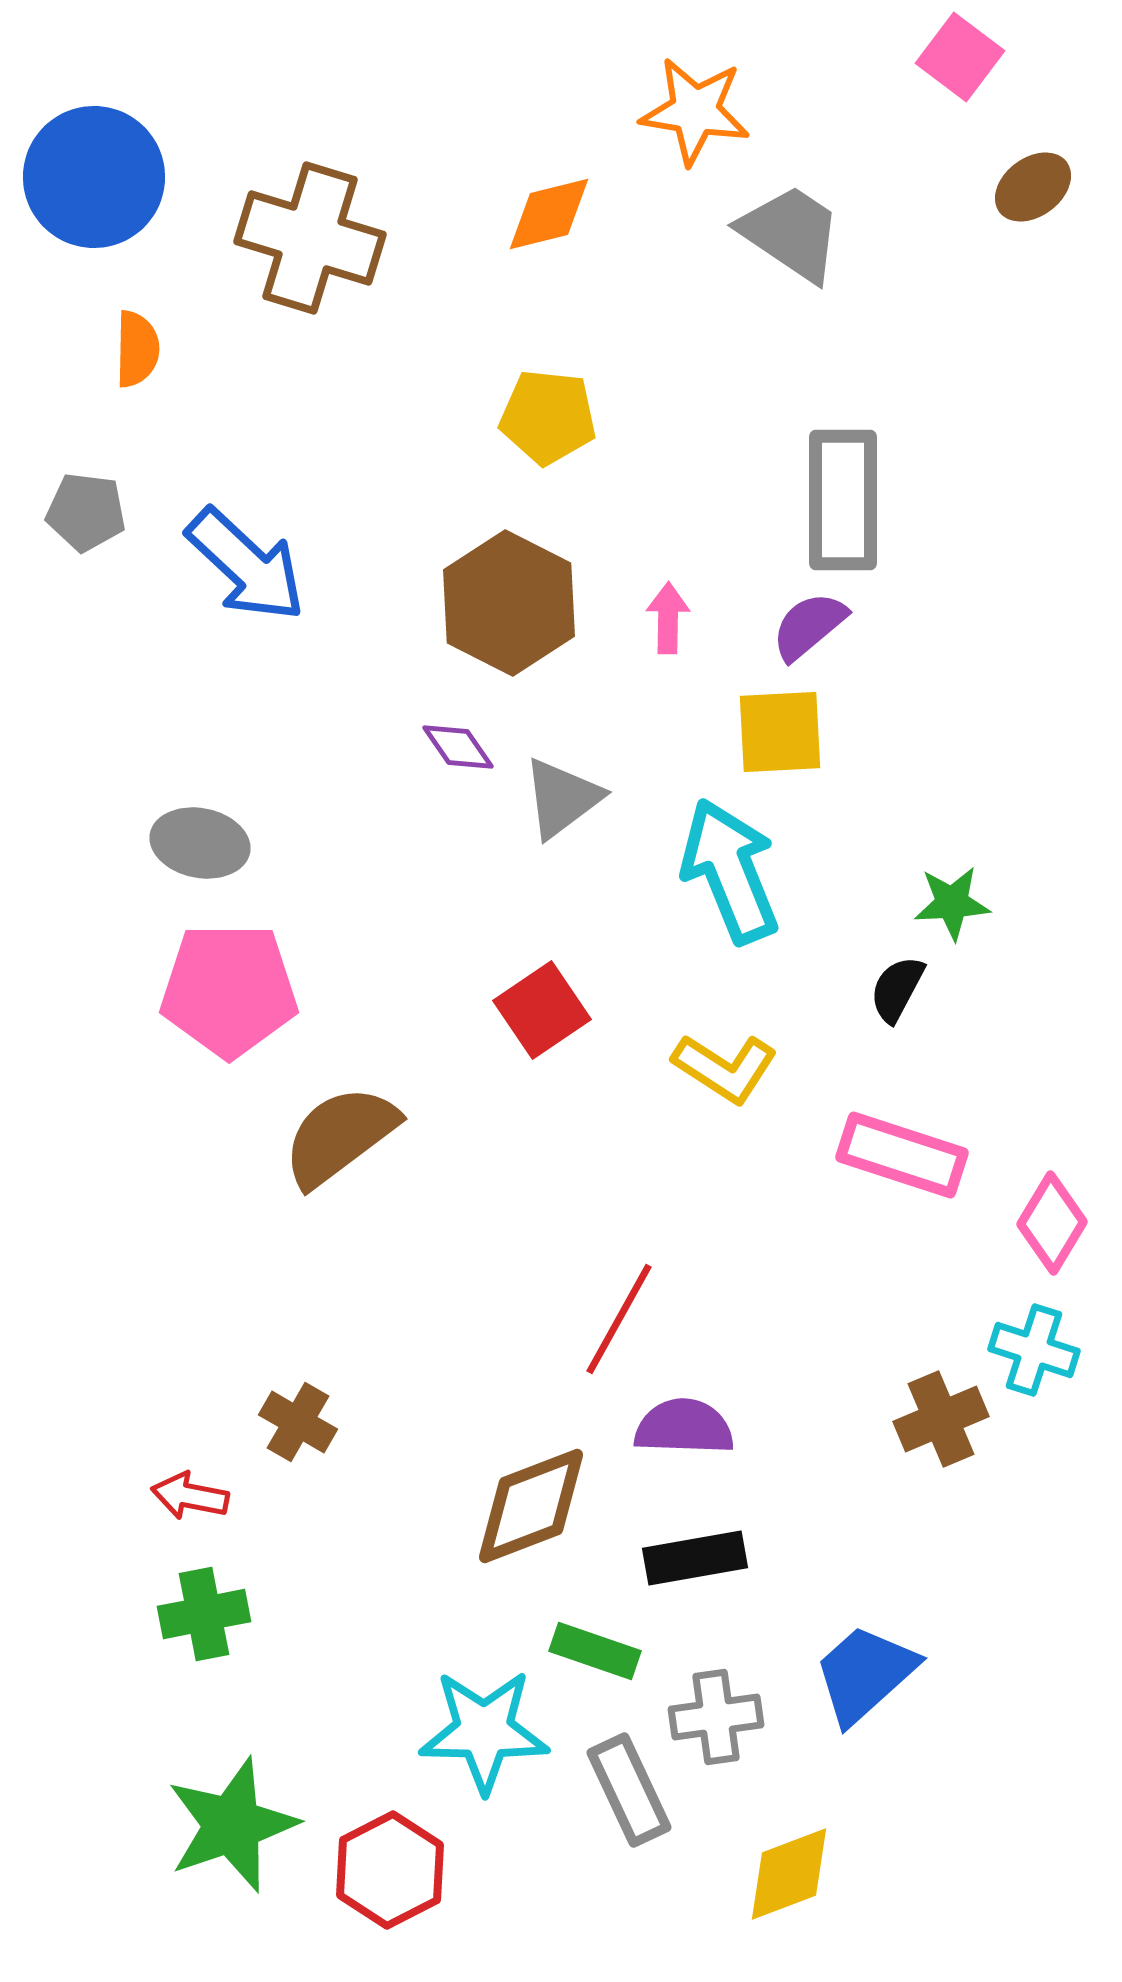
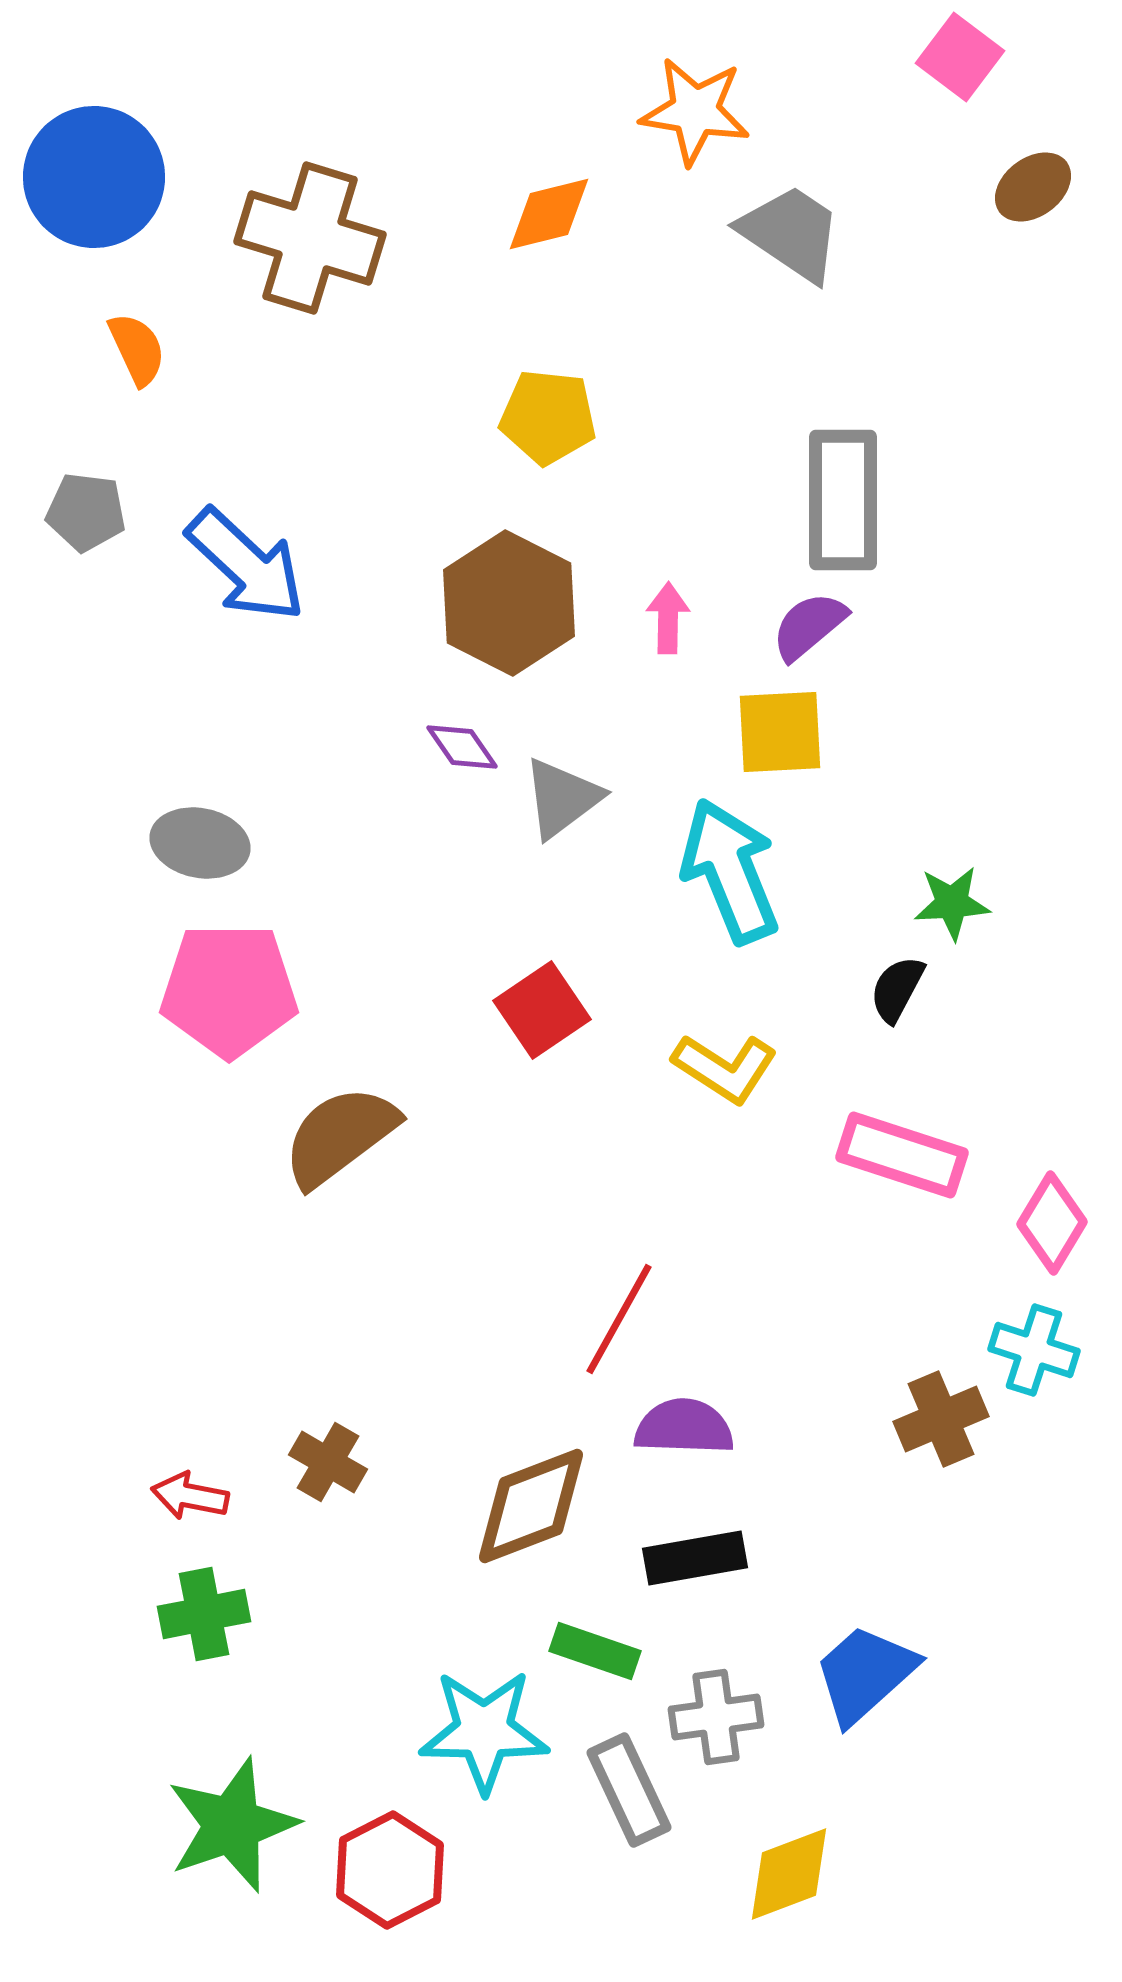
orange semicircle at (137, 349): rotated 26 degrees counterclockwise
purple diamond at (458, 747): moved 4 px right
brown cross at (298, 1422): moved 30 px right, 40 px down
